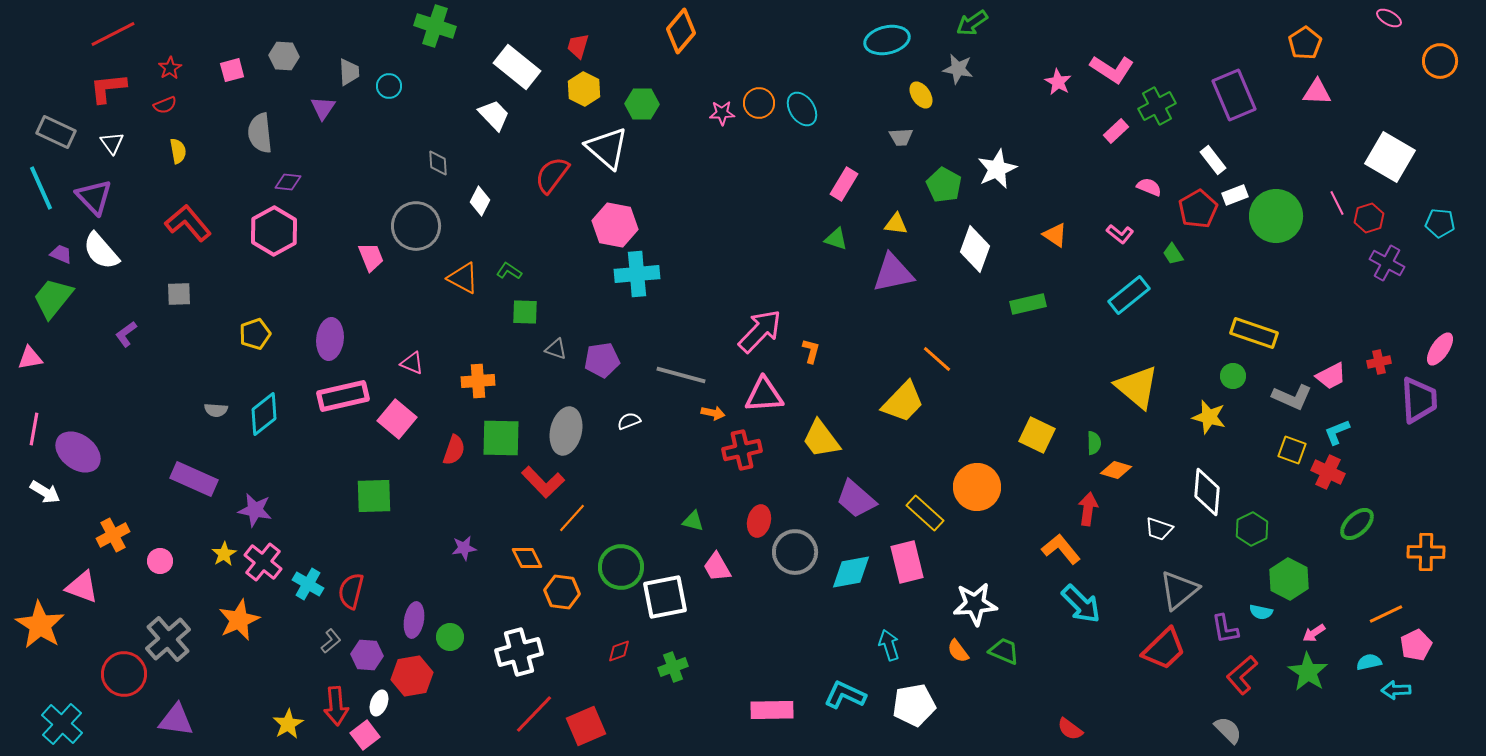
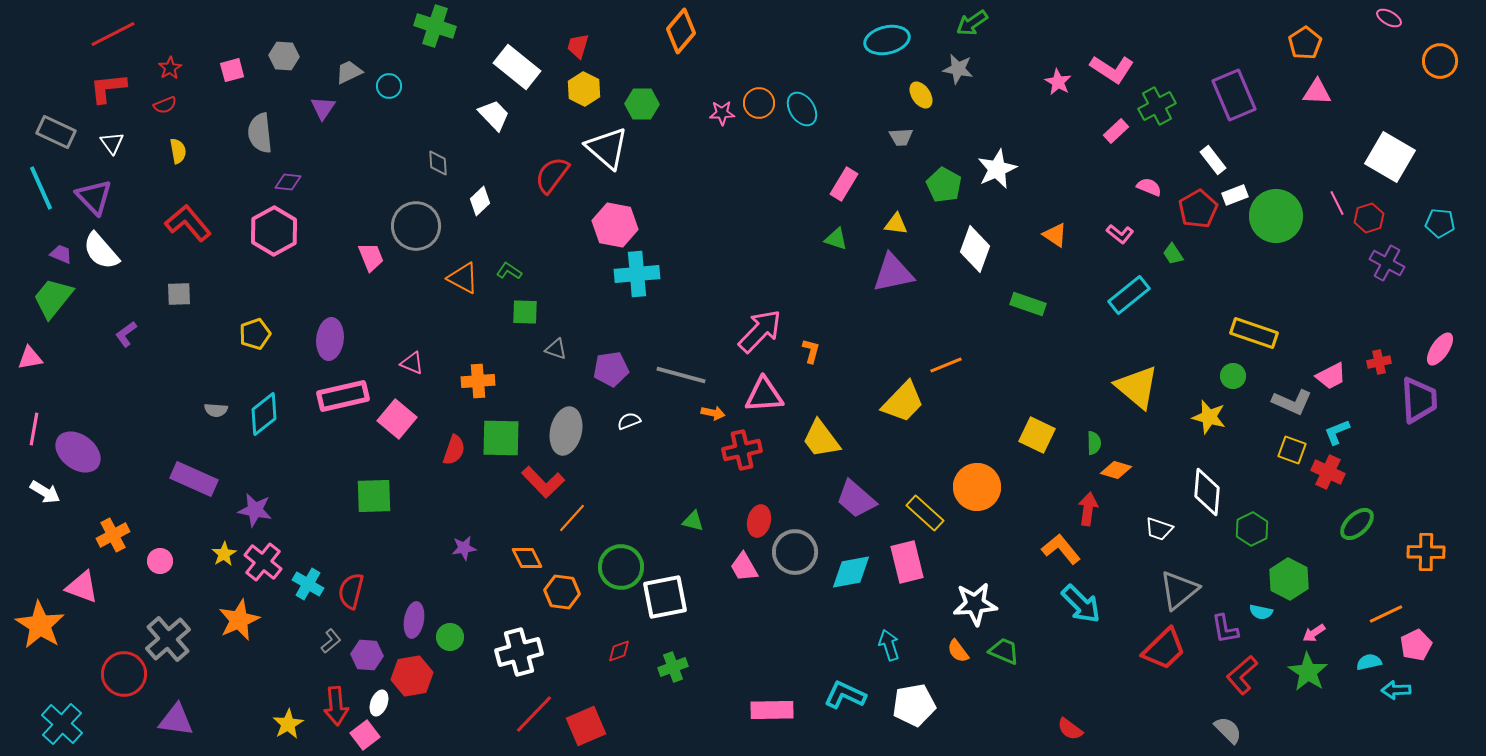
gray trapezoid at (349, 72): rotated 112 degrees counterclockwise
white diamond at (480, 201): rotated 20 degrees clockwise
green rectangle at (1028, 304): rotated 32 degrees clockwise
orange line at (937, 359): moved 9 px right, 6 px down; rotated 64 degrees counterclockwise
purple pentagon at (602, 360): moved 9 px right, 9 px down
gray L-shape at (1292, 397): moved 5 px down
pink trapezoid at (717, 567): moved 27 px right
